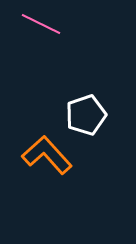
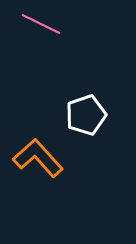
orange L-shape: moved 9 px left, 3 px down
